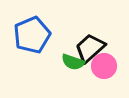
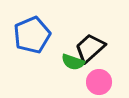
pink circle: moved 5 px left, 16 px down
